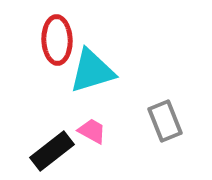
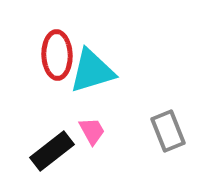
red ellipse: moved 15 px down
gray rectangle: moved 3 px right, 10 px down
pink trapezoid: rotated 32 degrees clockwise
